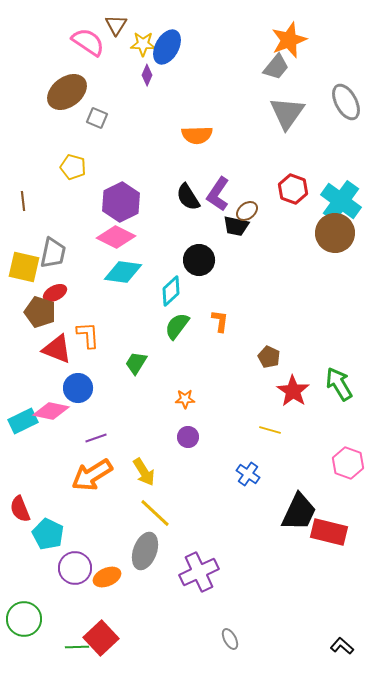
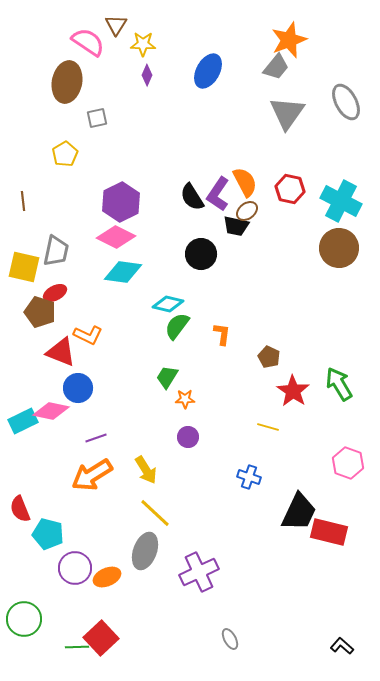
blue ellipse at (167, 47): moved 41 px right, 24 px down
brown ellipse at (67, 92): moved 10 px up; rotated 42 degrees counterclockwise
gray square at (97, 118): rotated 35 degrees counterclockwise
orange semicircle at (197, 135): moved 48 px right, 47 px down; rotated 116 degrees counterclockwise
yellow pentagon at (73, 167): moved 8 px left, 13 px up; rotated 25 degrees clockwise
red hexagon at (293, 189): moved 3 px left; rotated 8 degrees counterclockwise
black semicircle at (188, 197): moved 4 px right
cyan cross at (341, 201): rotated 9 degrees counterclockwise
brown circle at (335, 233): moved 4 px right, 15 px down
gray trapezoid at (53, 253): moved 3 px right, 2 px up
black circle at (199, 260): moved 2 px right, 6 px up
cyan diamond at (171, 291): moved 3 px left, 13 px down; rotated 56 degrees clockwise
orange L-shape at (220, 321): moved 2 px right, 13 px down
orange L-shape at (88, 335): rotated 120 degrees clockwise
red triangle at (57, 349): moved 4 px right, 3 px down
green trapezoid at (136, 363): moved 31 px right, 14 px down
yellow line at (270, 430): moved 2 px left, 3 px up
yellow arrow at (144, 472): moved 2 px right, 2 px up
blue cross at (248, 474): moved 1 px right, 3 px down; rotated 15 degrees counterclockwise
cyan pentagon at (48, 534): rotated 12 degrees counterclockwise
